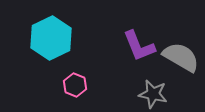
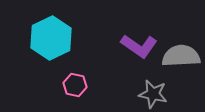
purple L-shape: rotated 33 degrees counterclockwise
gray semicircle: moved 1 px up; rotated 33 degrees counterclockwise
pink hexagon: rotated 10 degrees counterclockwise
